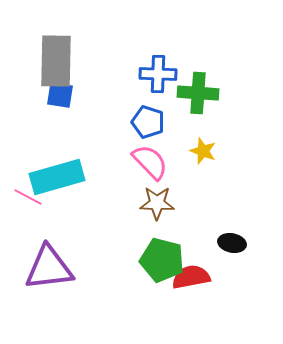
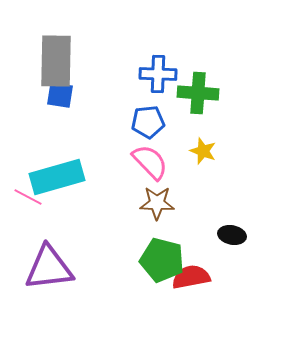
blue pentagon: rotated 24 degrees counterclockwise
black ellipse: moved 8 px up
